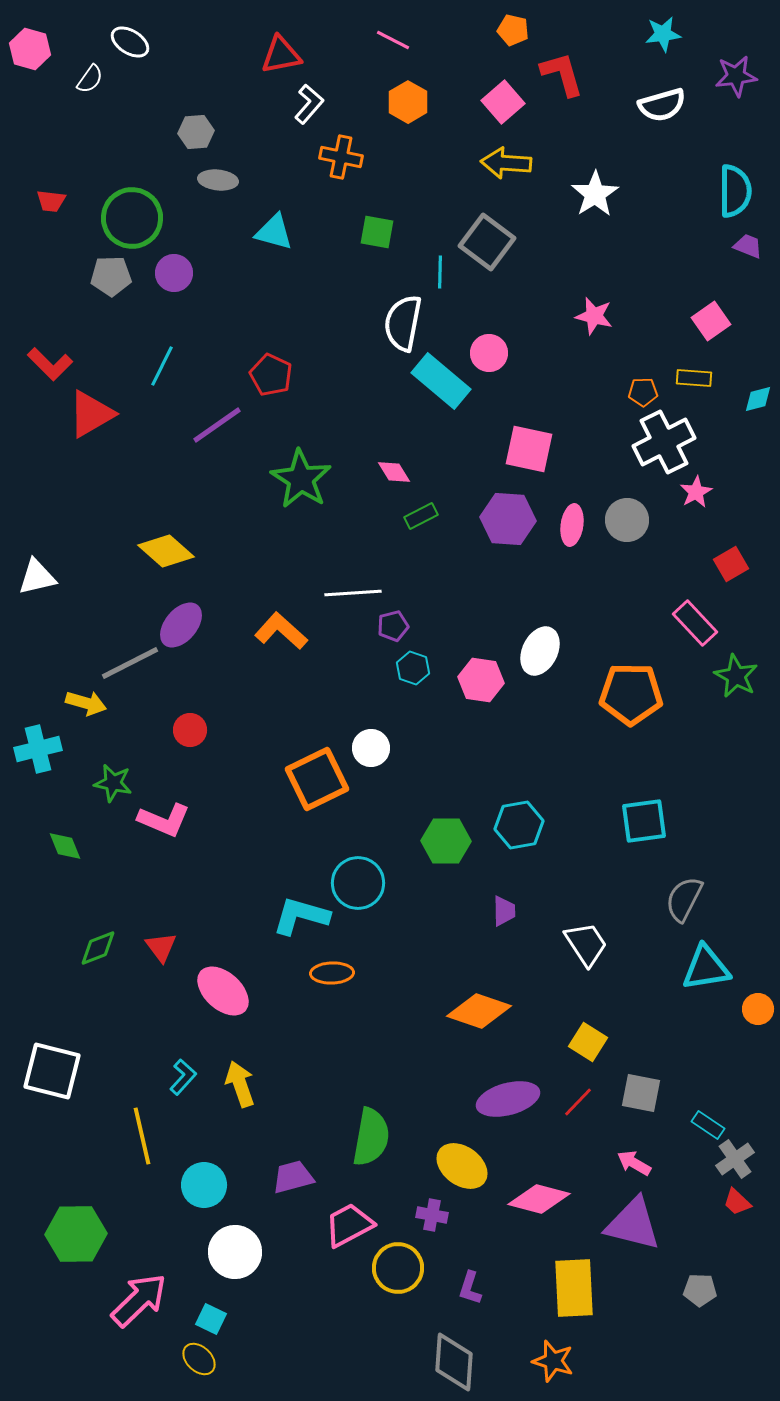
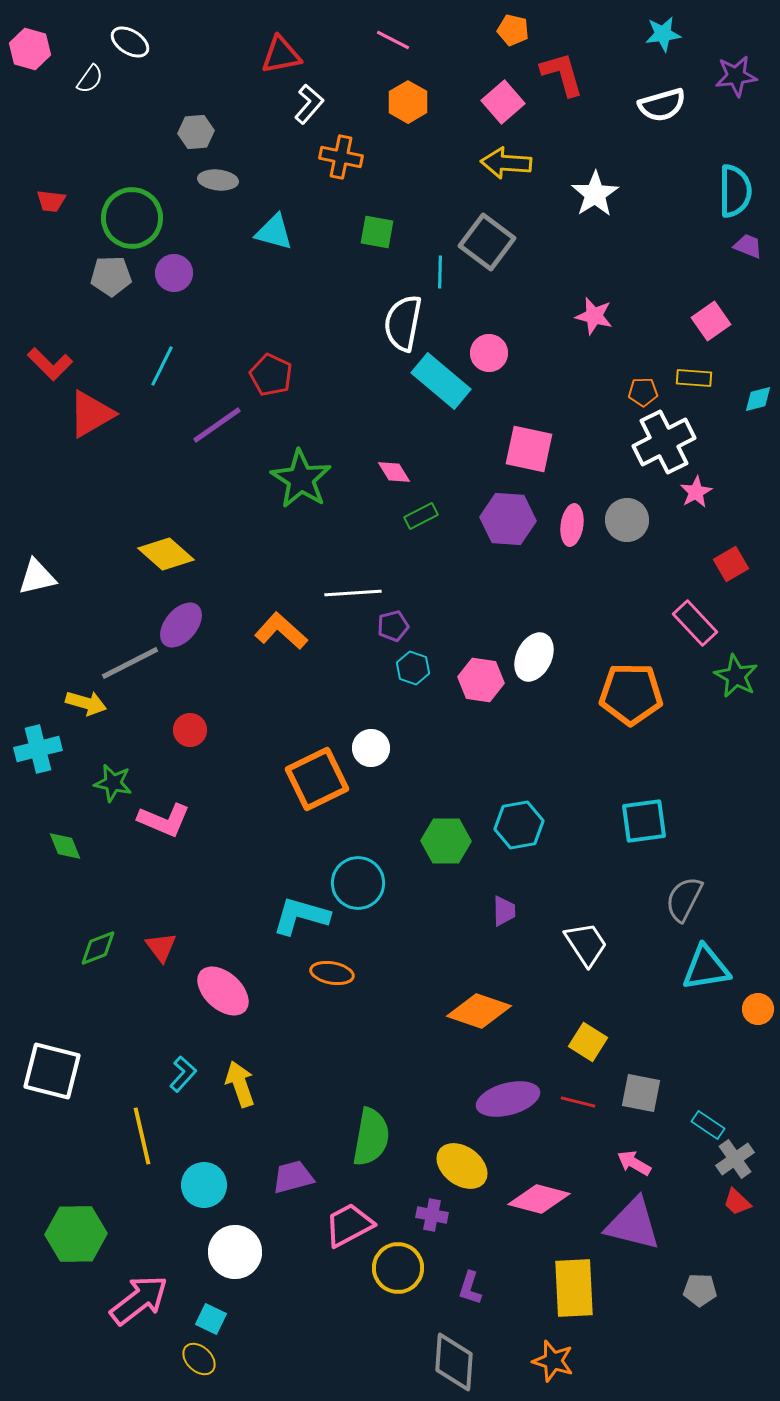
yellow diamond at (166, 551): moved 3 px down
white ellipse at (540, 651): moved 6 px left, 6 px down
orange ellipse at (332, 973): rotated 12 degrees clockwise
cyan L-shape at (183, 1077): moved 3 px up
red line at (578, 1102): rotated 60 degrees clockwise
pink arrow at (139, 1300): rotated 6 degrees clockwise
